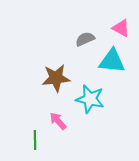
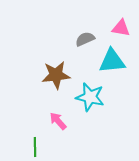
pink triangle: rotated 18 degrees counterclockwise
cyan triangle: rotated 12 degrees counterclockwise
brown star: moved 3 px up
cyan star: moved 2 px up
green line: moved 7 px down
